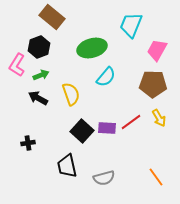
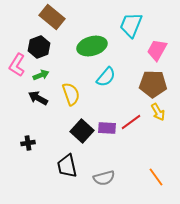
green ellipse: moved 2 px up
yellow arrow: moved 1 px left, 6 px up
